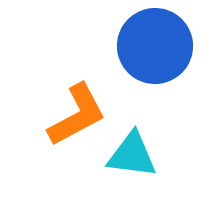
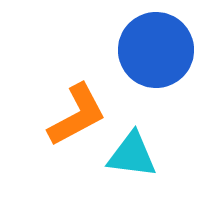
blue circle: moved 1 px right, 4 px down
